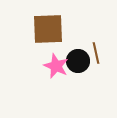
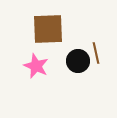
pink star: moved 20 px left
